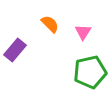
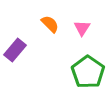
pink triangle: moved 1 px left, 4 px up
green pentagon: moved 2 px left; rotated 24 degrees counterclockwise
